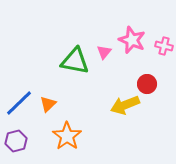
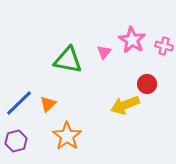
pink star: rotated 8 degrees clockwise
green triangle: moved 7 px left, 1 px up
